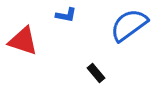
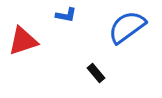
blue semicircle: moved 2 px left, 2 px down
red triangle: rotated 36 degrees counterclockwise
